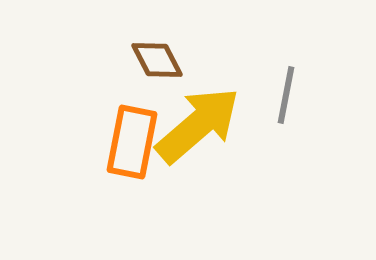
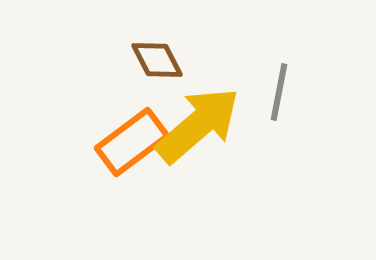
gray line: moved 7 px left, 3 px up
orange rectangle: rotated 42 degrees clockwise
